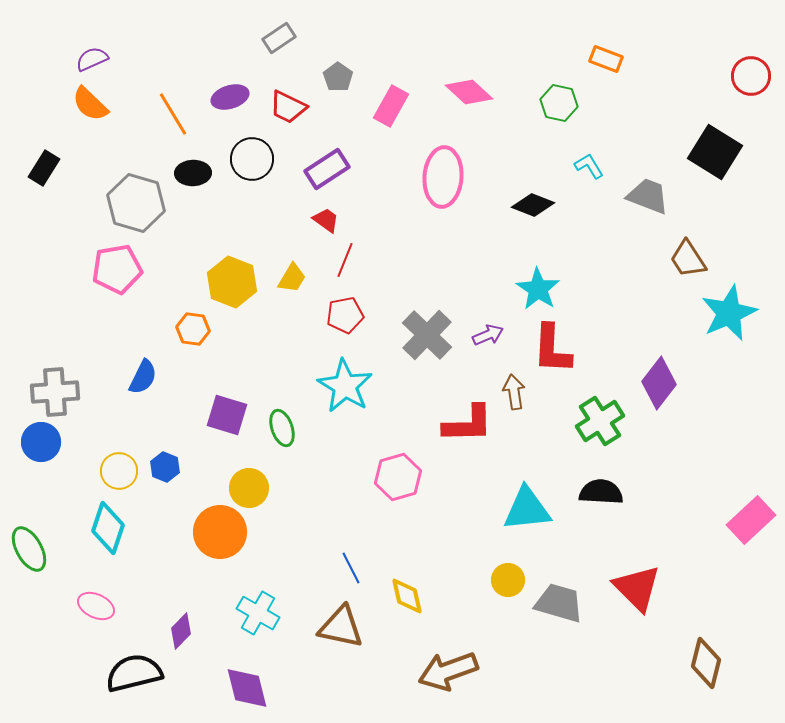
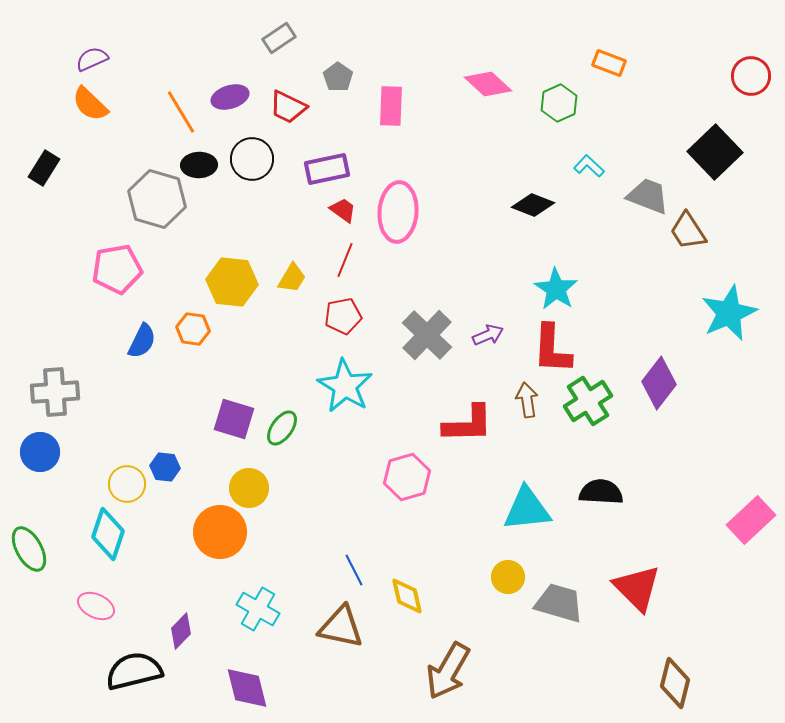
orange rectangle at (606, 59): moved 3 px right, 4 px down
pink diamond at (469, 92): moved 19 px right, 8 px up
green hexagon at (559, 103): rotated 24 degrees clockwise
pink rectangle at (391, 106): rotated 27 degrees counterclockwise
orange line at (173, 114): moved 8 px right, 2 px up
black square at (715, 152): rotated 14 degrees clockwise
cyan L-shape at (589, 166): rotated 16 degrees counterclockwise
purple rectangle at (327, 169): rotated 21 degrees clockwise
black ellipse at (193, 173): moved 6 px right, 8 px up
pink ellipse at (443, 177): moved 45 px left, 35 px down
gray hexagon at (136, 203): moved 21 px right, 4 px up
red trapezoid at (326, 220): moved 17 px right, 10 px up
brown trapezoid at (688, 259): moved 28 px up
yellow hexagon at (232, 282): rotated 15 degrees counterclockwise
cyan star at (538, 289): moved 18 px right
red pentagon at (345, 315): moved 2 px left, 1 px down
blue semicircle at (143, 377): moved 1 px left, 36 px up
brown arrow at (514, 392): moved 13 px right, 8 px down
purple square at (227, 415): moved 7 px right, 4 px down
green cross at (600, 421): moved 12 px left, 20 px up
green ellipse at (282, 428): rotated 54 degrees clockwise
blue circle at (41, 442): moved 1 px left, 10 px down
blue hexagon at (165, 467): rotated 16 degrees counterclockwise
yellow circle at (119, 471): moved 8 px right, 13 px down
pink hexagon at (398, 477): moved 9 px right
cyan diamond at (108, 528): moved 6 px down
blue line at (351, 568): moved 3 px right, 2 px down
yellow circle at (508, 580): moved 3 px up
cyan cross at (258, 613): moved 4 px up
brown diamond at (706, 663): moved 31 px left, 20 px down
brown arrow at (448, 671): rotated 40 degrees counterclockwise
black semicircle at (134, 673): moved 2 px up
